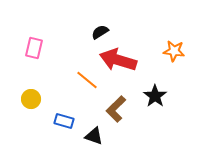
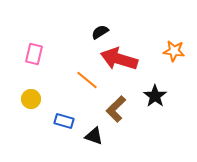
pink rectangle: moved 6 px down
red arrow: moved 1 px right, 1 px up
